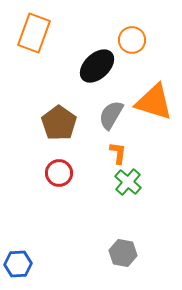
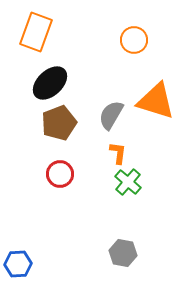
orange rectangle: moved 2 px right, 1 px up
orange circle: moved 2 px right
black ellipse: moved 47 px left, 17 px down
orange triangle: moved 2 px right, 1 px up
brown pentagon: rotated 16 degrees clockwise
red circle: moved 1 px right, 1 px down
